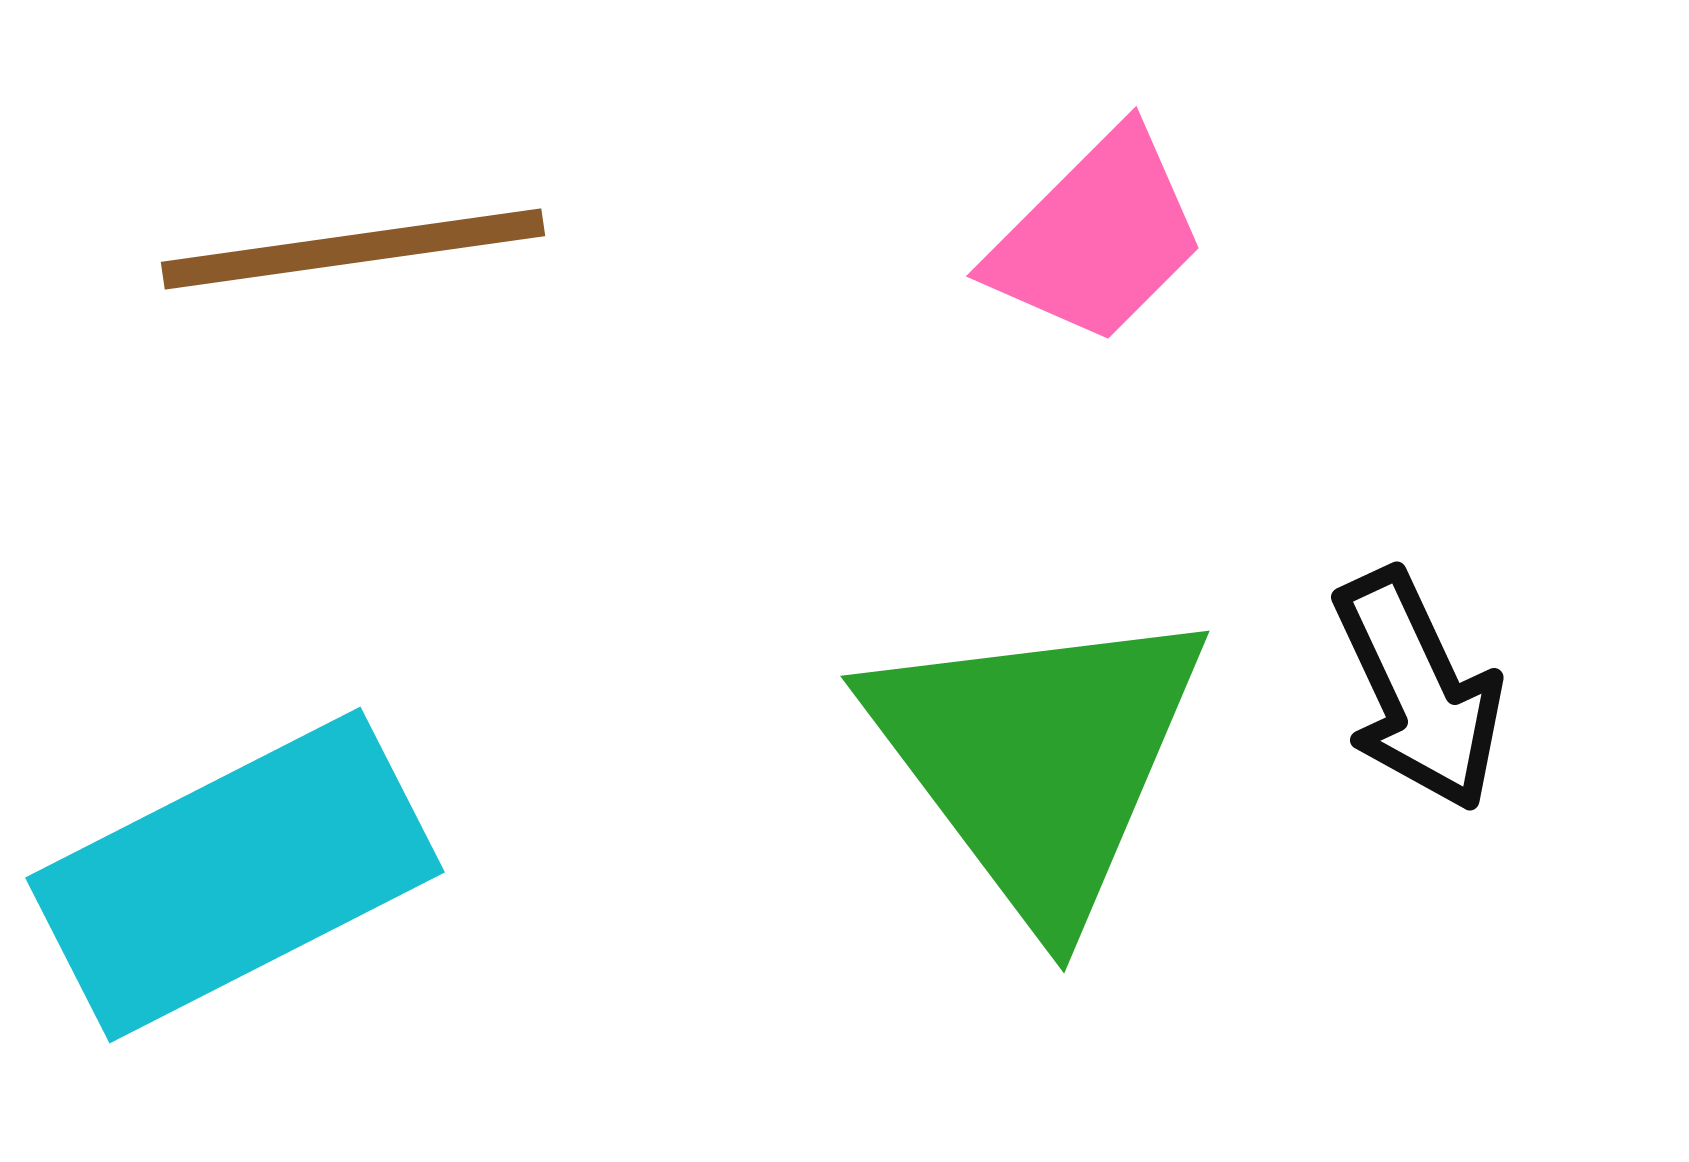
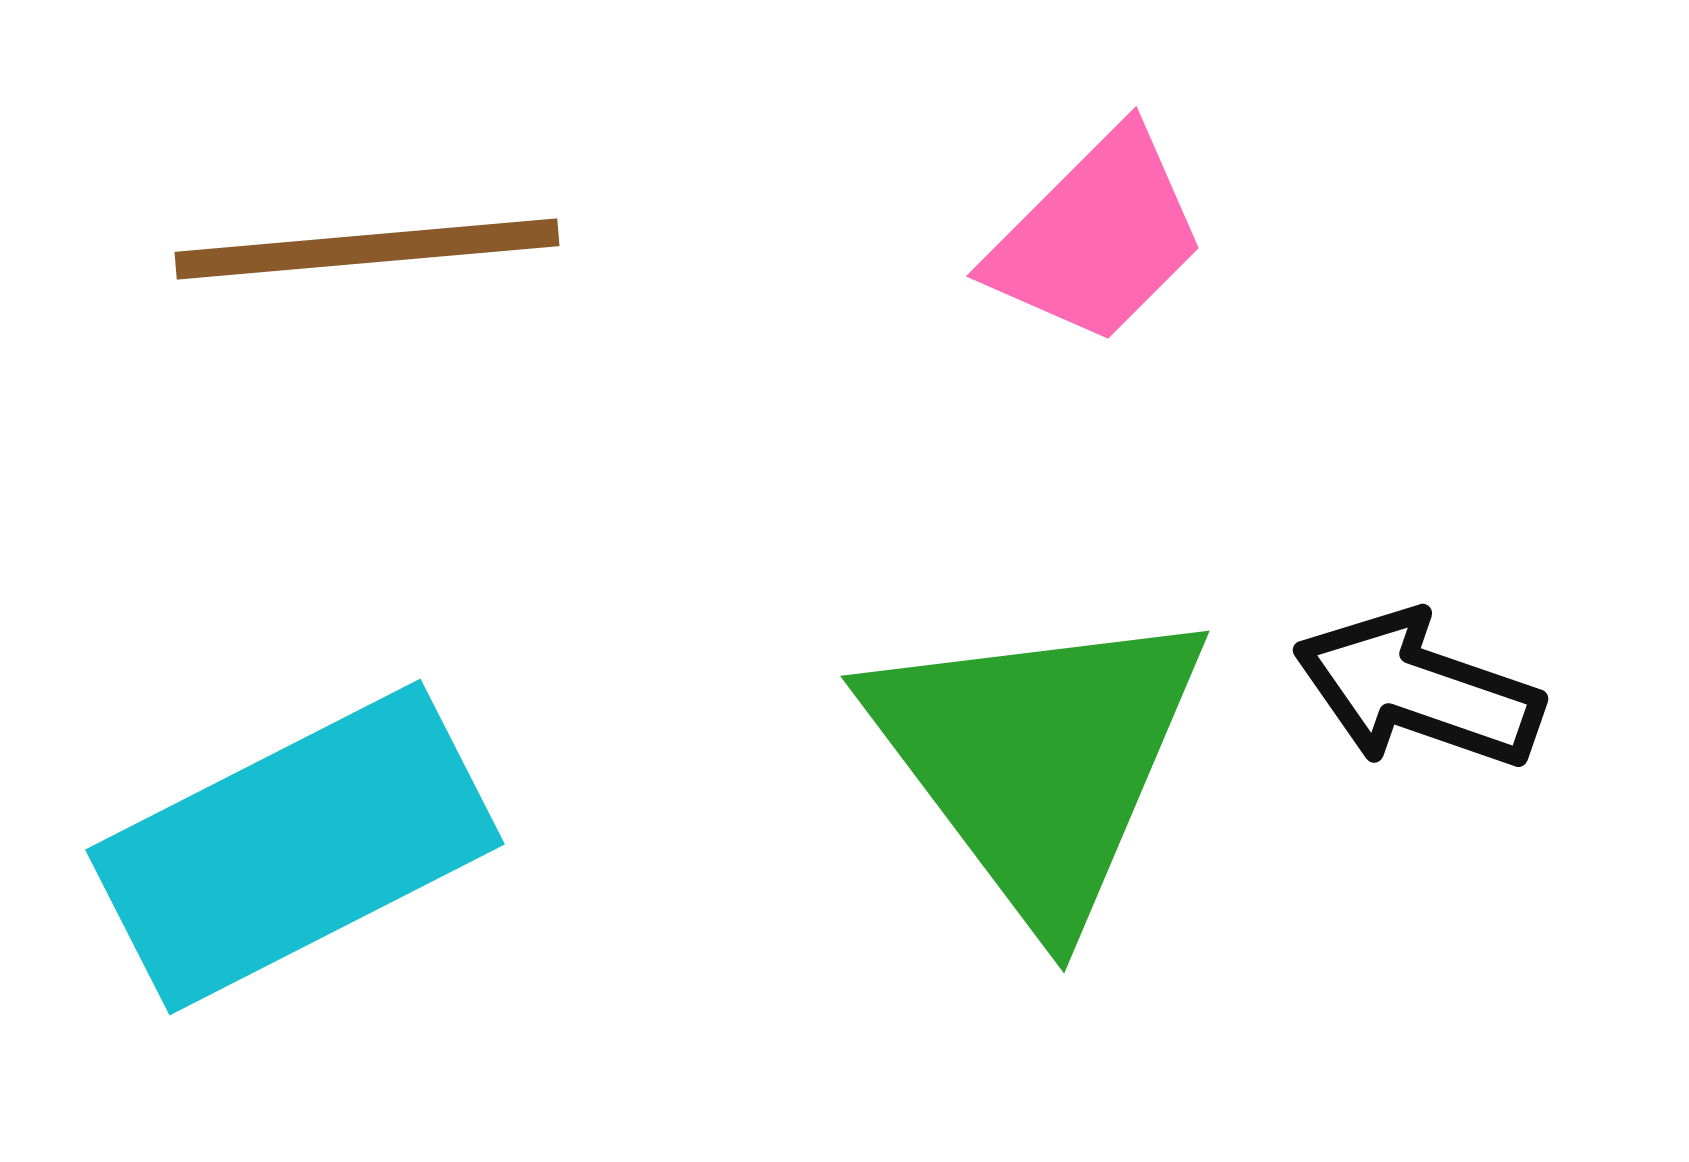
brown line: moved 14 px right; rotated 3 degrees clockwise
black arrow: rotated 134 degrees clockwise
cyan rectangle: moved 60 px right, 28 px up
